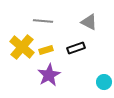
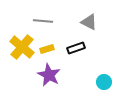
yellow rectangle: moved 1 px right, 1 px up
purple star: rotated 15 degrees counterclockwise
